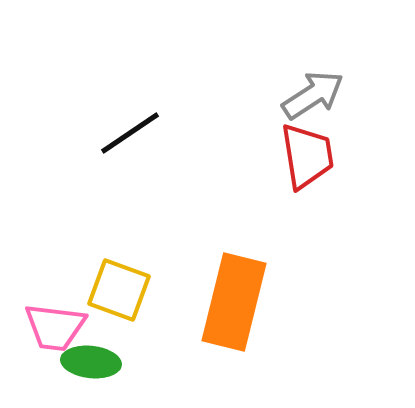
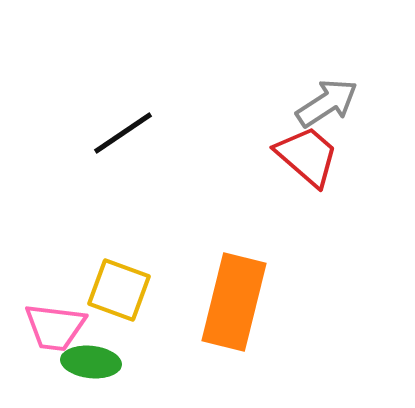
gray arrow: moved 14 px right, 8 px down
black line: moved 7 px left
red trapezoid: rotated 40 degrees counterclockwise
